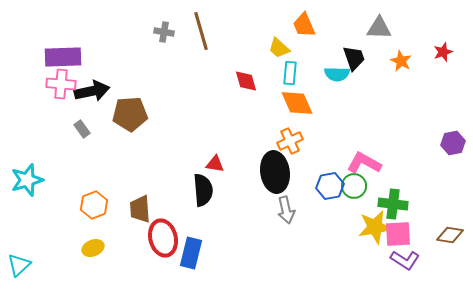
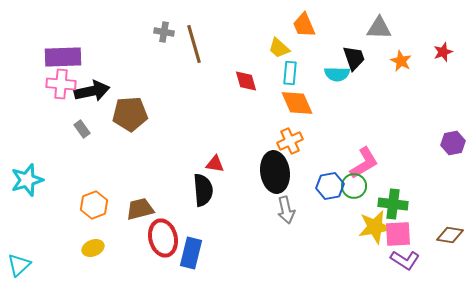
brown line: moved 7 px left, 13 px down
pink L-shape: rotated 120 degrees clockwise
brown trapezoid: rotated 80 degrees clockwise
